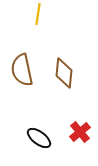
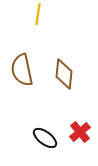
brown diamond: moved 1 px down
black ellipse: moved 6 px right
